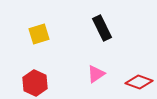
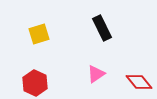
red diamond: rotated 32 degrees clockwise
